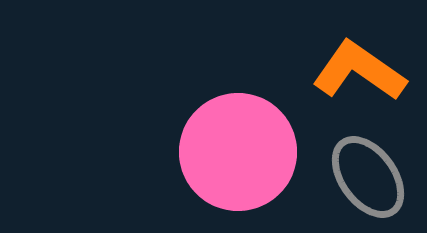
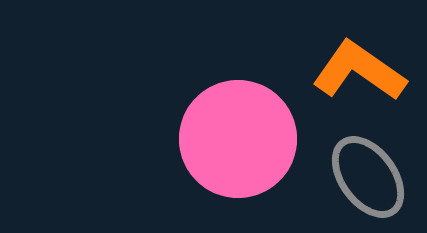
pink circle: moved 13 px up
